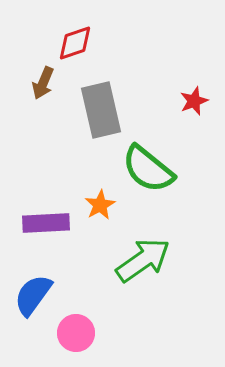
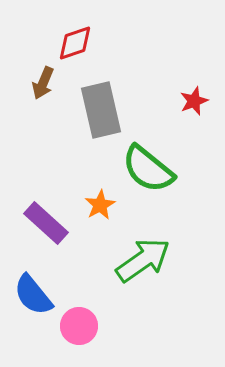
purple rectangle: rotated 45 degrees clockwise
blue semicircle: rotated 75 degrees counterclockwise
pink circle: moved 3 px right, 7 px up
